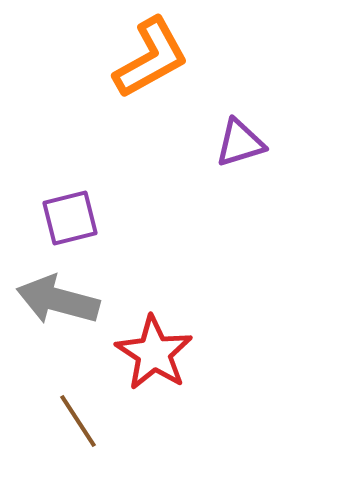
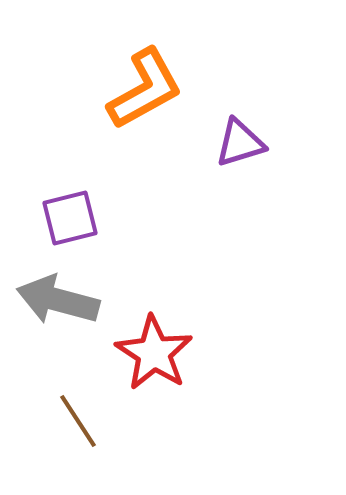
orange L-shape: moved 6 px left, 31 px down
